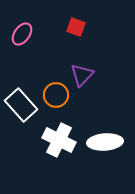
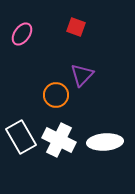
white rectangle: moved 32 px down; rotated 12 degrees clockwise
